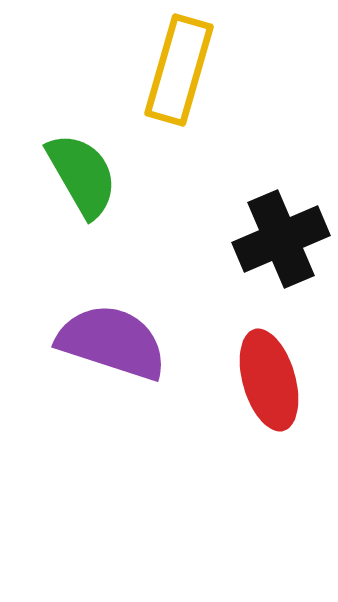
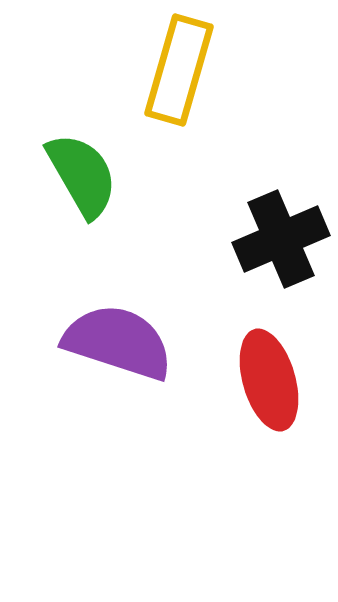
purple semicircle: moved 6 px right
